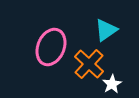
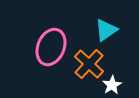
white star: moved 1 px down
